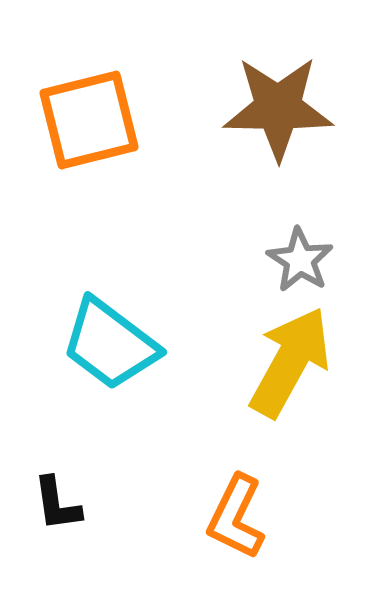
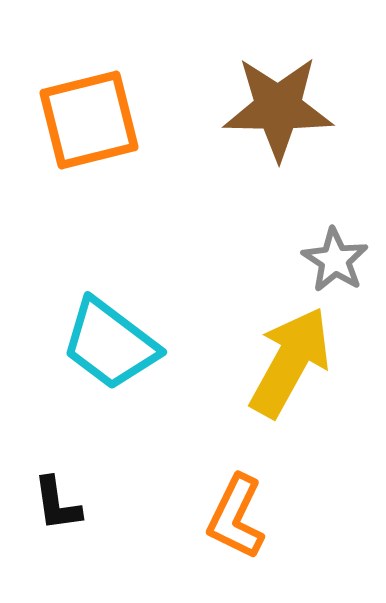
gray star: moved 35 px right
